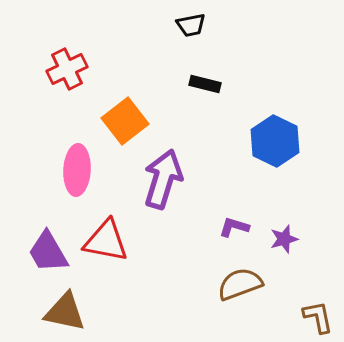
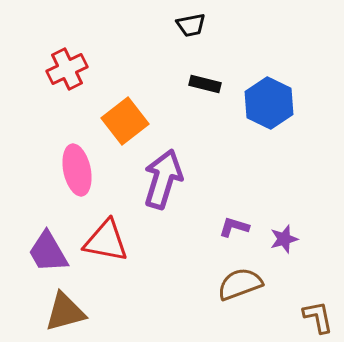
blue hexagon: moved 6 px left, 38 px up
pink ellipse: rotated 15 degrees counterclockwise
brown triangle: rotated 27 degrees counterclockwise
